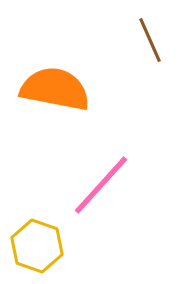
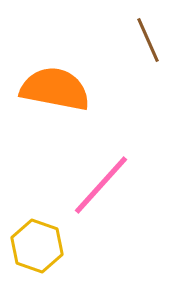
brown line: moved 2 px left
